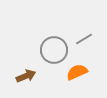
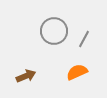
gray line: rotated 30 degrees counterclockwise
gray circle: moved 19 px up
